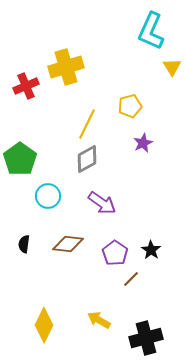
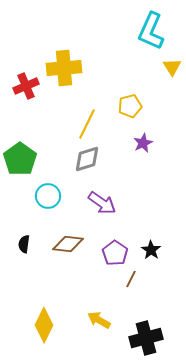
yellow cross: moved 2 px left, 1 px down; rotated 12 degrees clockwise
gray diamond: rotated 12 degrees clockwise
brown line: rotated 18 degrees counterclockwise
